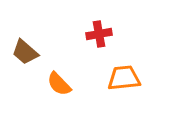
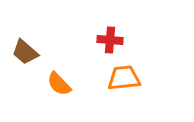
red cross: moved 11 px right, 6 px down; rotated 15 degrees clockwise
